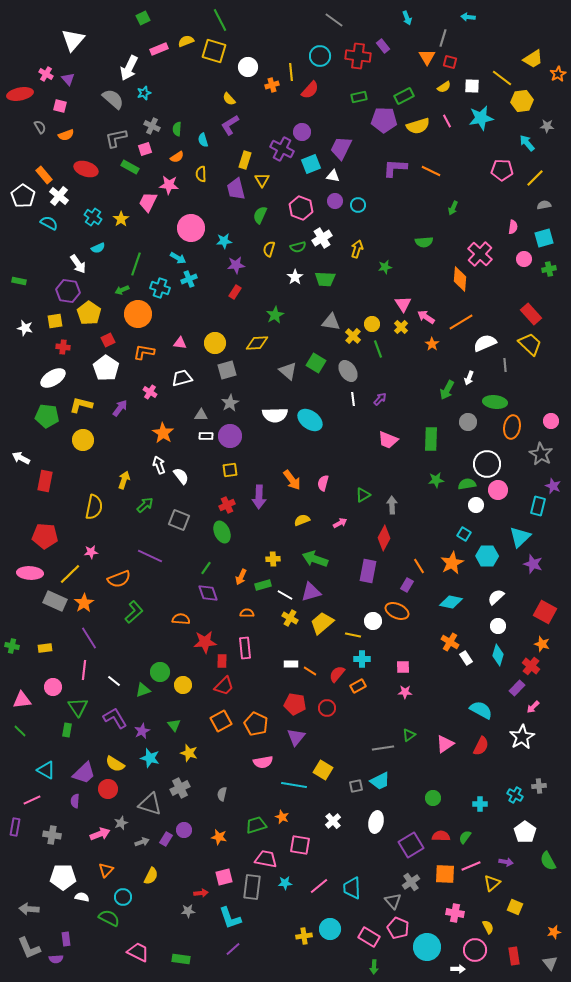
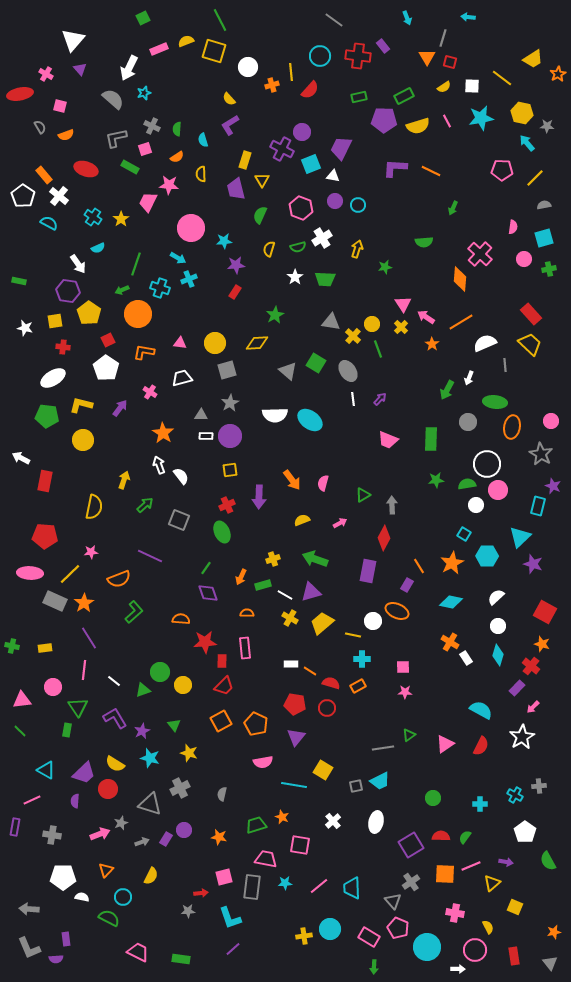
purple triangle at (68, 79): moved 12 px right, 10 px up
yellow hexagon at (522, 101): moved 12 px down; rotated 20 degrees clockwise
yellow cross at (273, 559): rotated 16 degrees counterclockwise
red semicircle at (337, 674): moved 6 px left, 9 px down; rotated 66 degrees clockwise
